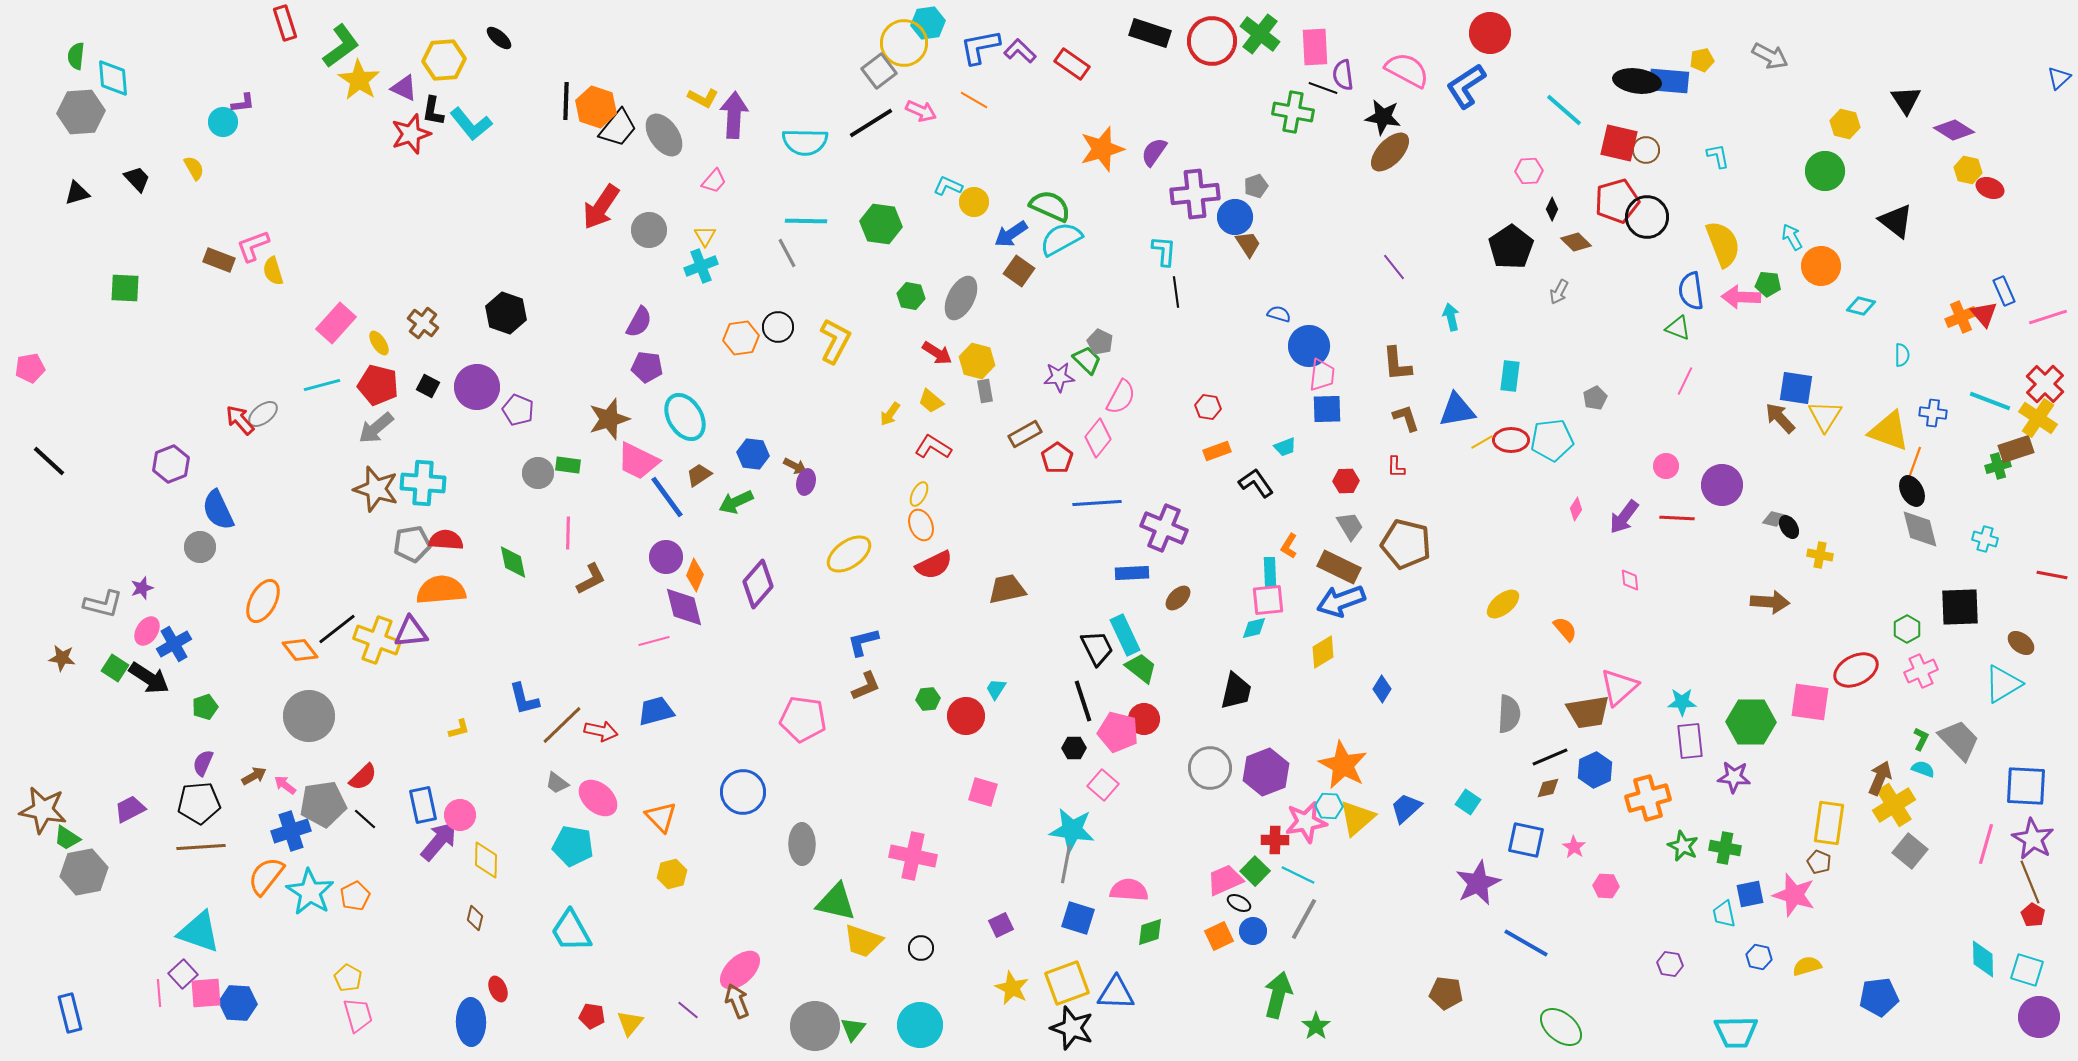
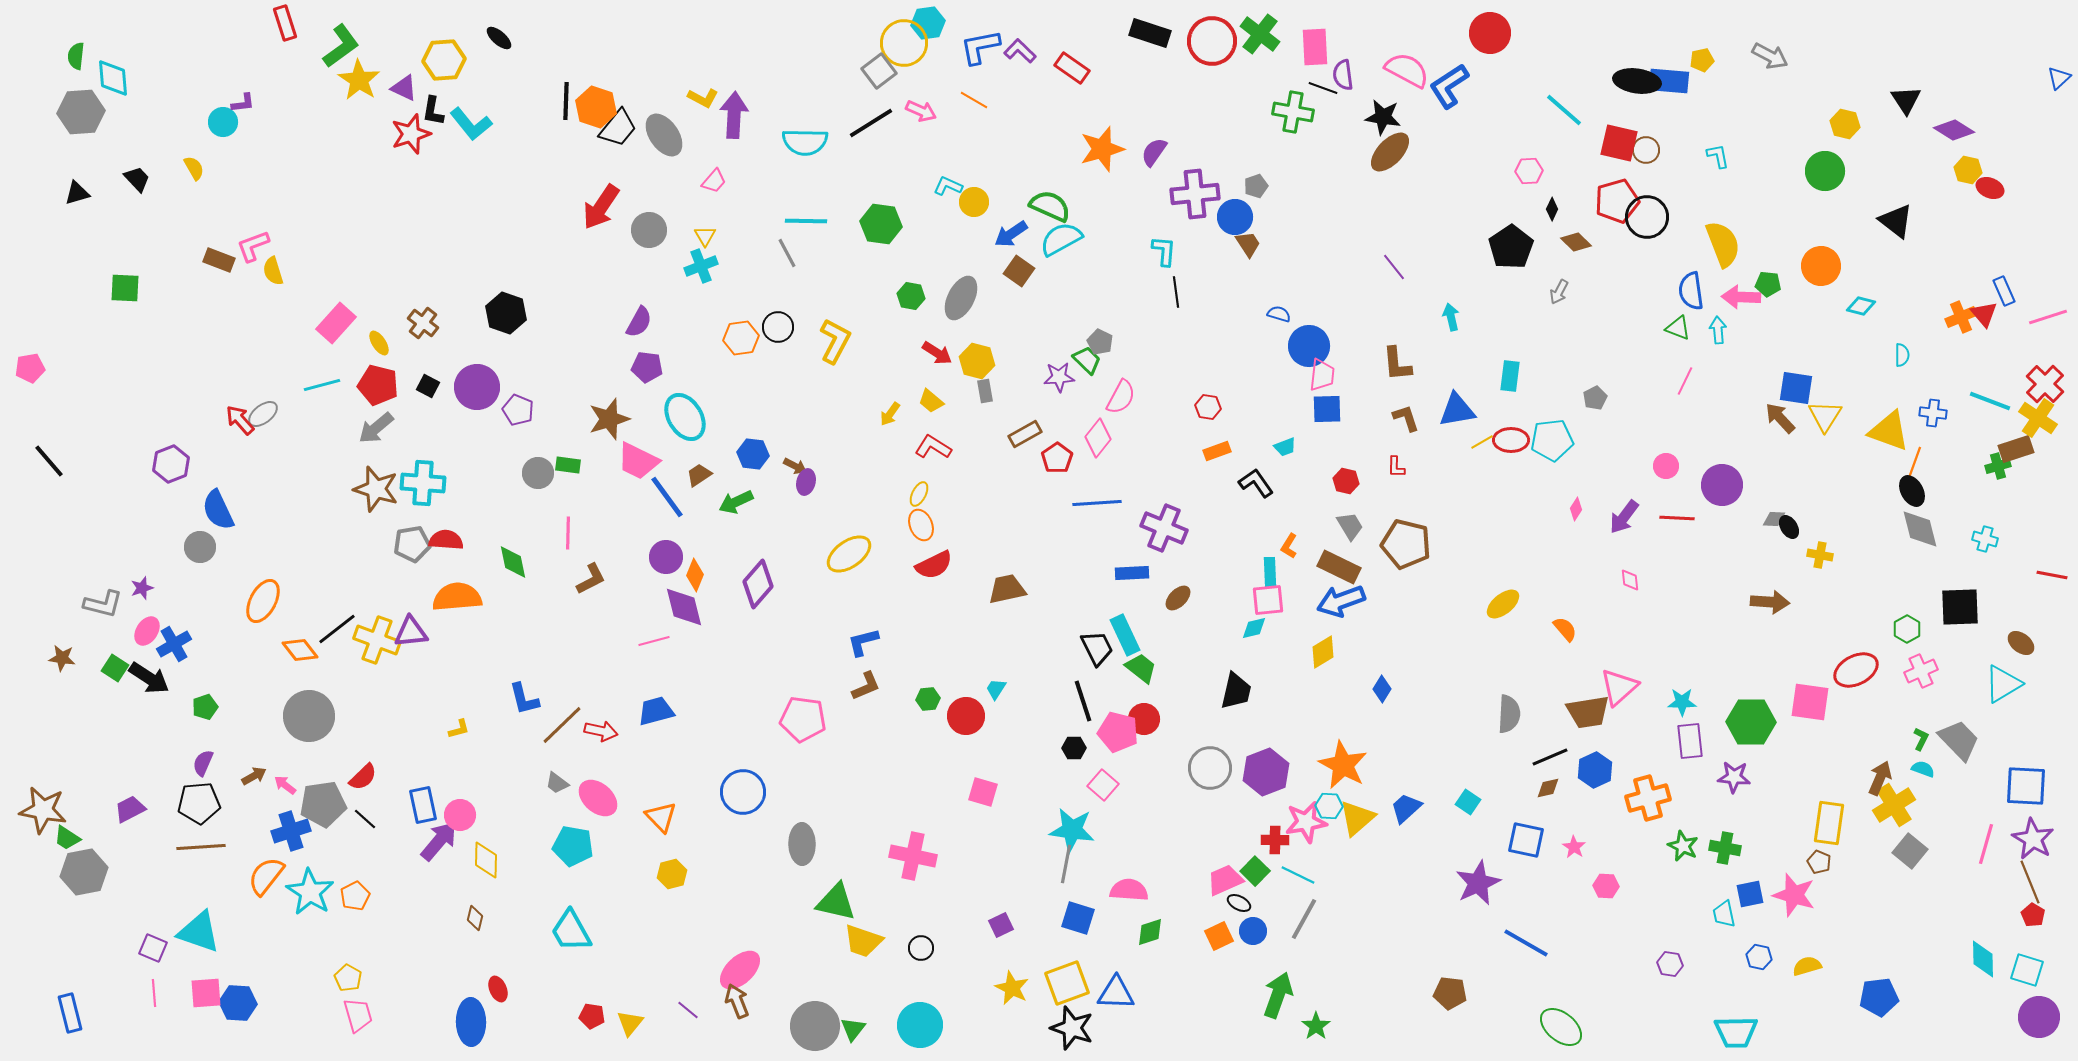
red rectangle at (1072, 64): moved 4 px down
blue L-shape at (1466, 86): moved 17 px left
cyan arrow at (1792, 237): moved 74 px left, 93 px down; rotated 24 degrees clockwise
black line at (49, 461): rotated 6 degrees clockwise
red hexagon at (1346, 481): rotated 15 degrees clockwise
gray diamond at (1774, 519): rotated 10 degrees counterclockwise
orange semicircle at (441, 590): moved 16 px right, 7 px down
purple square at (183, 974): moved 30 px left, 26 px up; rotated 24 degrees counterclockwise
pink line at (159, 993): moved 5 px left
brown pentagon at (1446, 993): moved 4 px right
green arrow at (1278, 995): rotated 6 degrees clockwise
